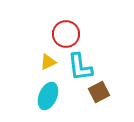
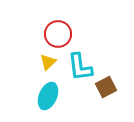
red circle: moved 8 px left
yellow triangle: rotated 18 degrees counterclockwise
brown square: moved 7 px right, 5 px up
